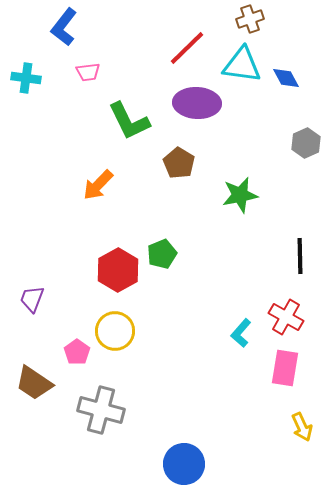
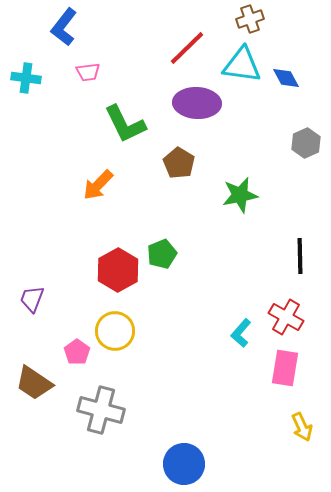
green L-shape: moved 4 px left, 3 px down
